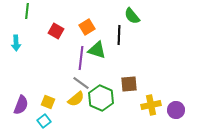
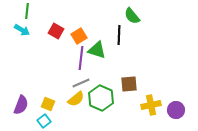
orange square: moved 8 px left, 9 px down
cyan arrow: moved 6 px right, 13 px up; rotated 56 degrees counterclockwise
gray line: rotated 60 degrees counterclockwise
yellow square: moved 2 px down
